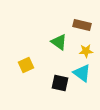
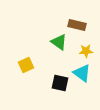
brown rectangle: moved 5 px left
